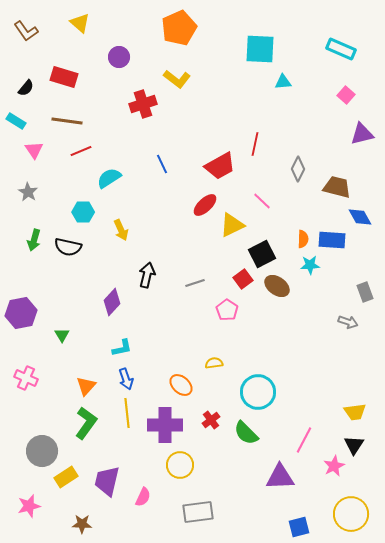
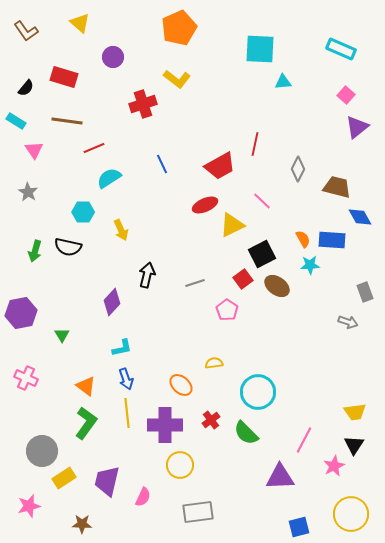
purple circle at (119, 57): moved 6 px left
purple triangle at (362, 134): moved 5 px left, 7 px up; rotated 25 degrees counterclockwise
red line at (81, 151): moved 13 px right, 3 px up
red ellipse at (205, 205): rotated 20 degrees clockwise
orange semicircle at (303, 239): rotated 30 degrees counterclockwise
green arrow at (34, 240): moved 1 px right, 11 px down
orange triangle at (86, 386): rotated 35 degrees counterclockwise
yellow rectangle at (66, 477): moved 2 px left, 1 px down
